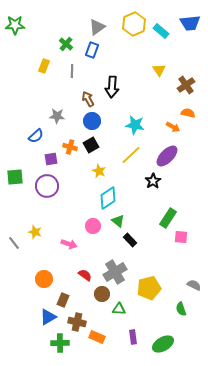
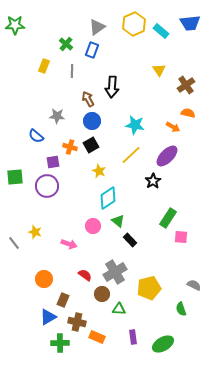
blue semicircle at (36, 136): rotated 84 degrees clockwise
purple square at (51, 159): moved 2 px right, 3 px down
